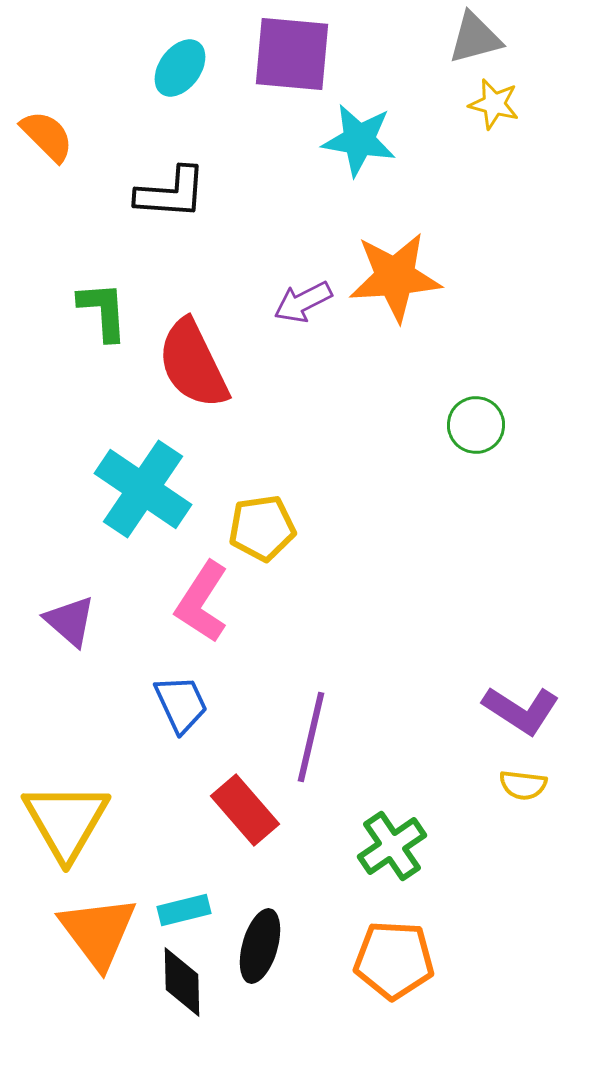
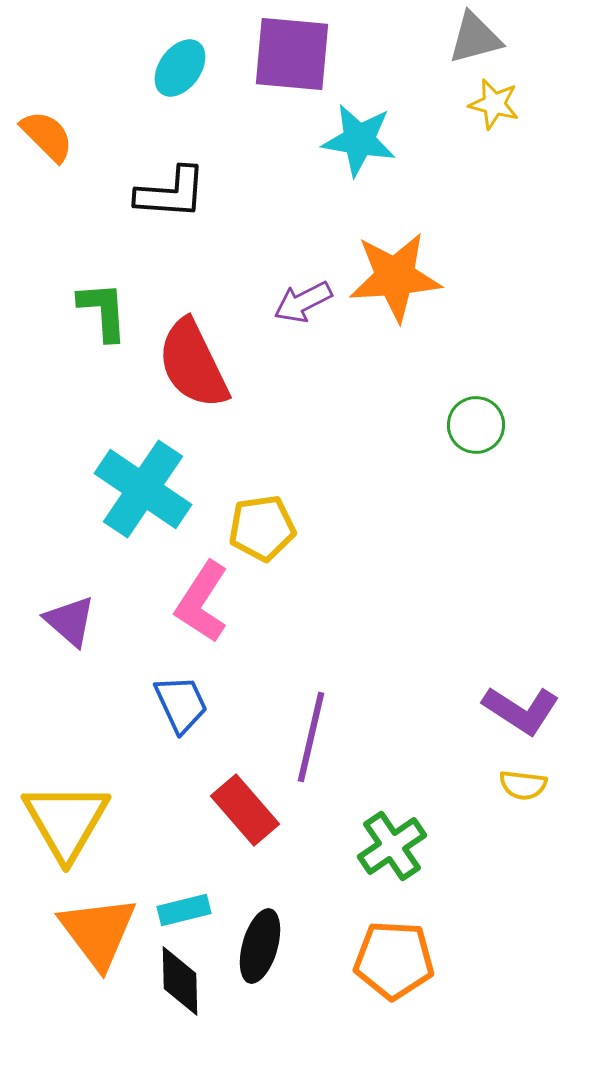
black diamond: moved 2 px left, 1 px up
